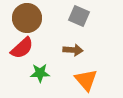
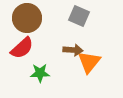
orange triangle: moved 3 px right, 18 px up; rotated 20 degrees clockwise
